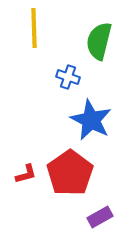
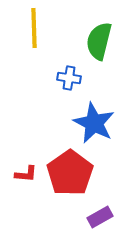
blue cross: moved 1 px right, 1 px down; rotated 10 degrees counterclockwise
blue star: moved 3 px right, 3 px down
red L-shape: rotated 20 degrees clockwise
